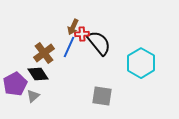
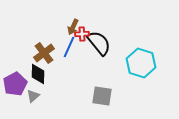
cyan hexagon: rotated 12 degrees counterclockwise
black diamond: rotated 35 degrees clockwise
